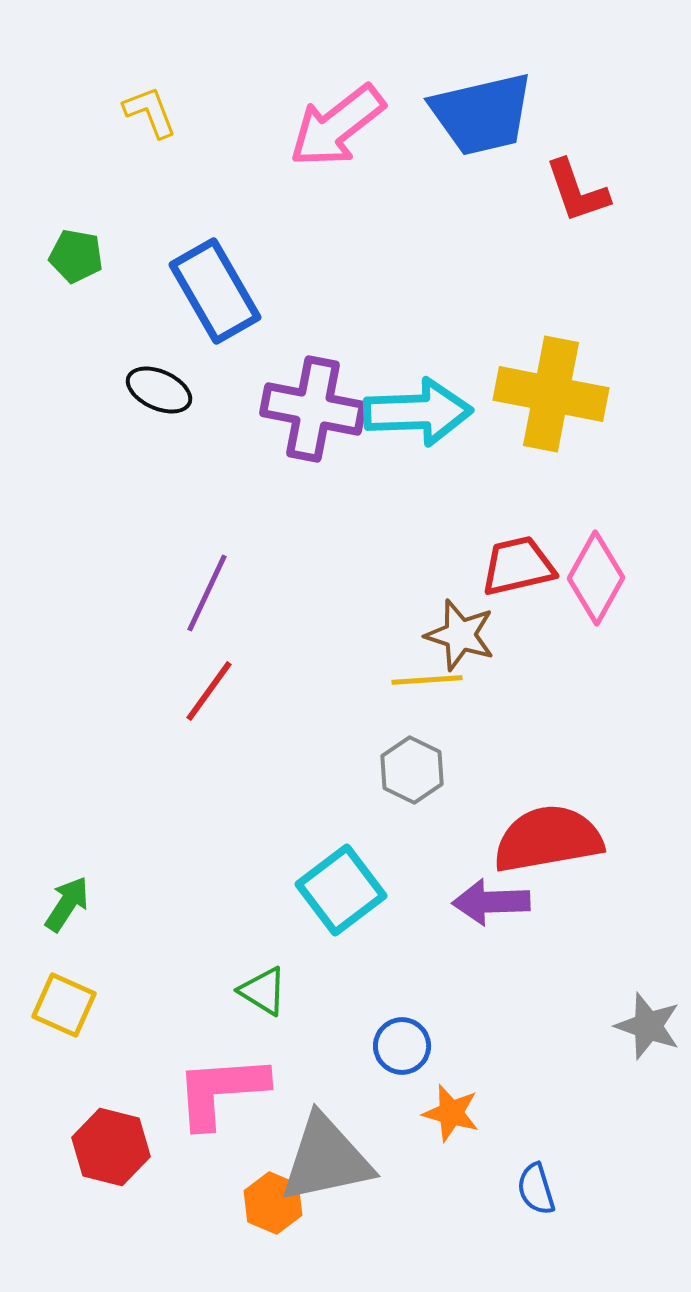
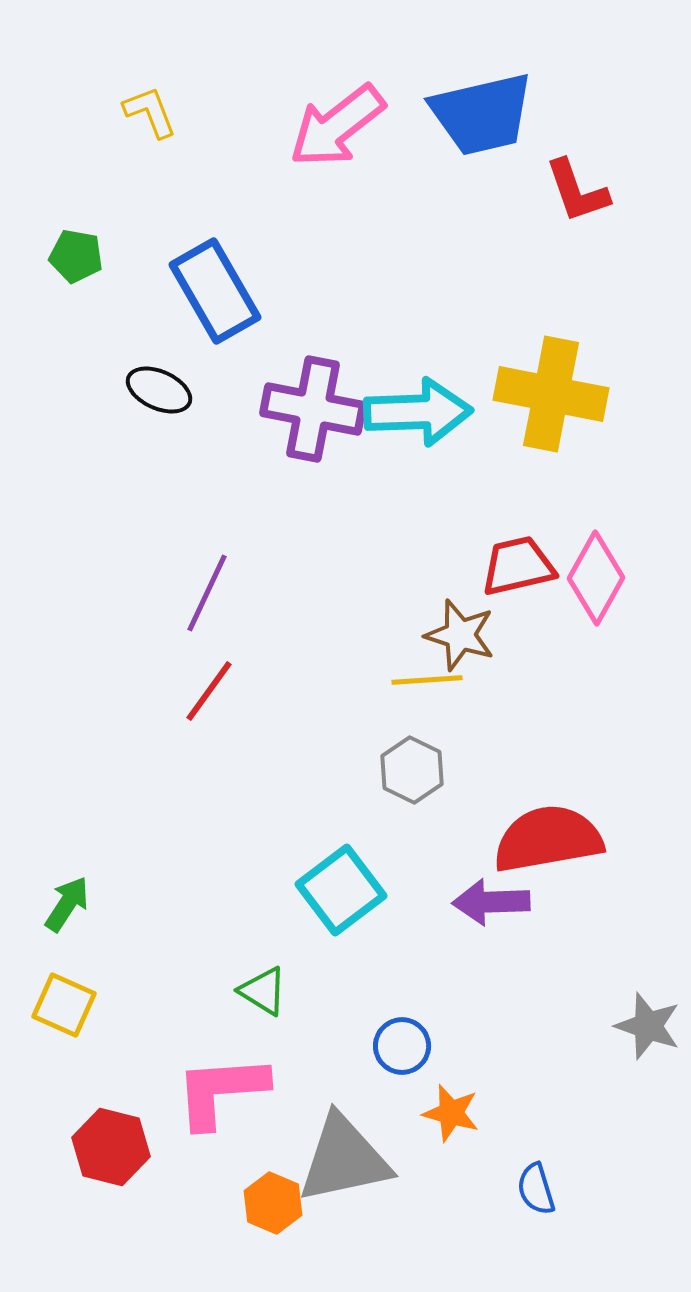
gray triangle: moved 18 px right
